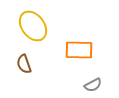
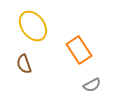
orange rectangle: rotated 56 degrees clockwise
gray semicircle: moved 1 px left
